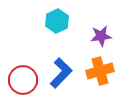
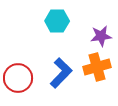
cyan hexagon: rotated 25 degrees clockwise
orange cross: moved 3 px left, 4 px up
red circle: moved 5 px left, 2 px up
